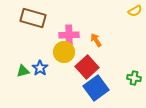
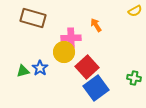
pink cross: moved 2 px right, 3 px down
orange arrow: moved 15 px up
